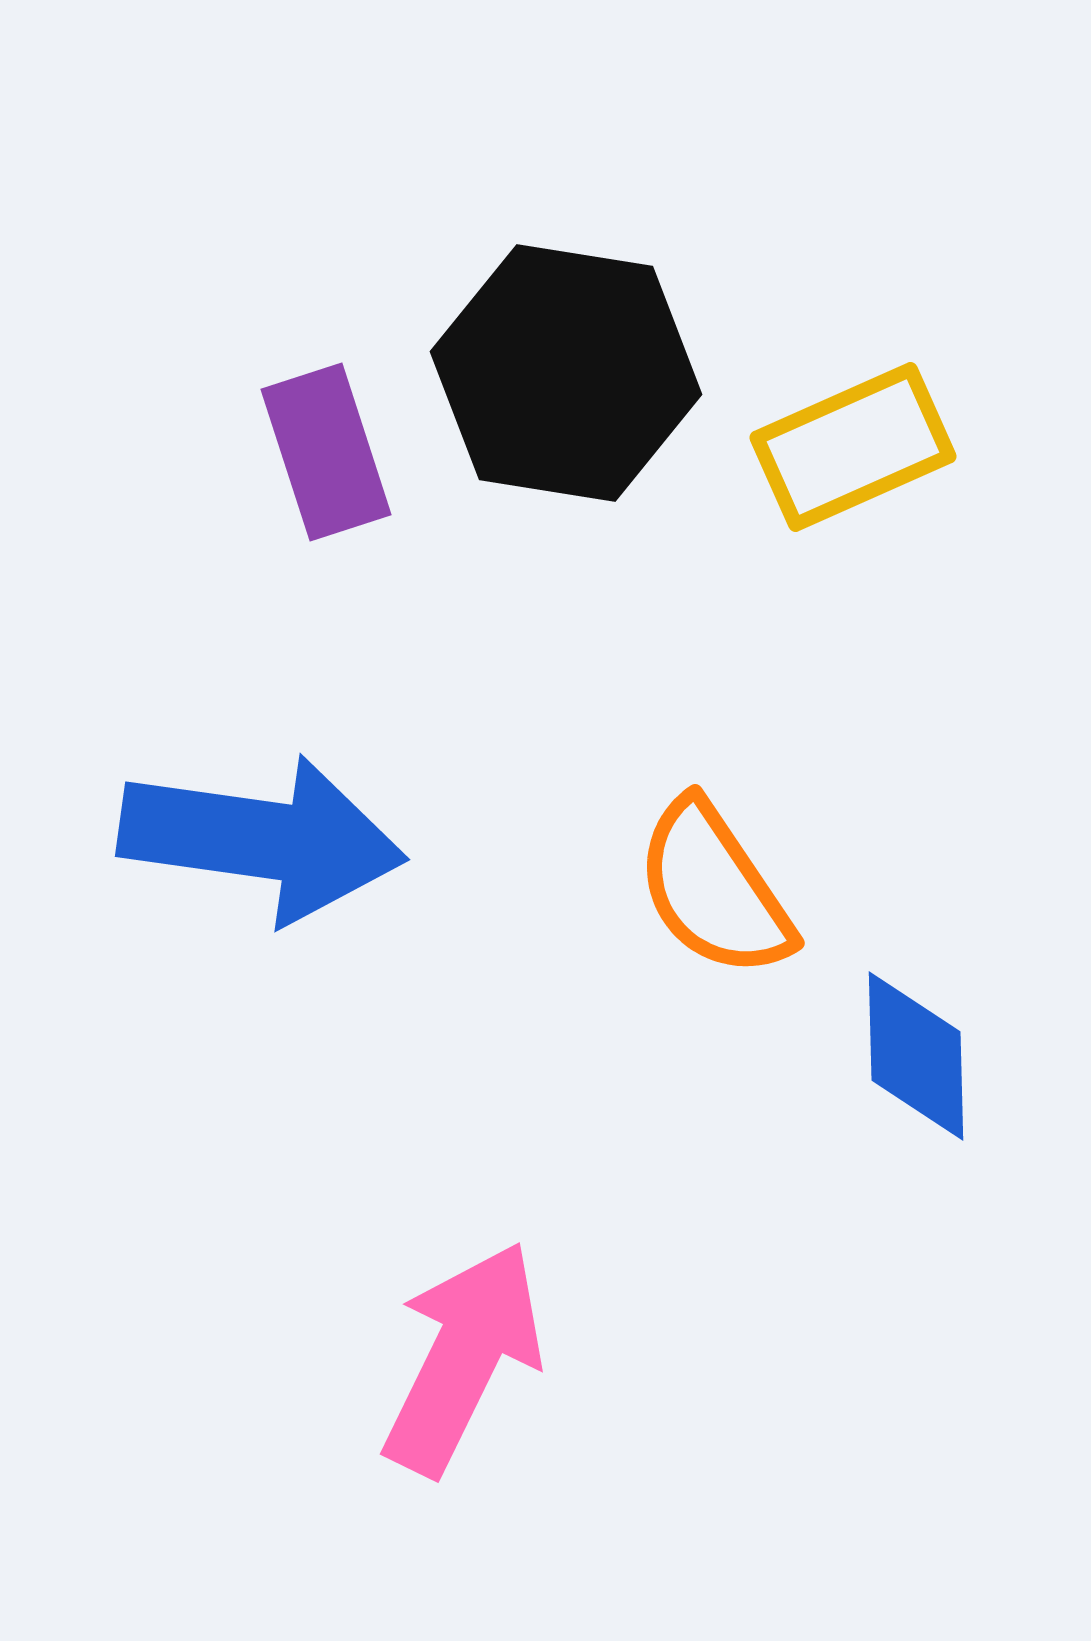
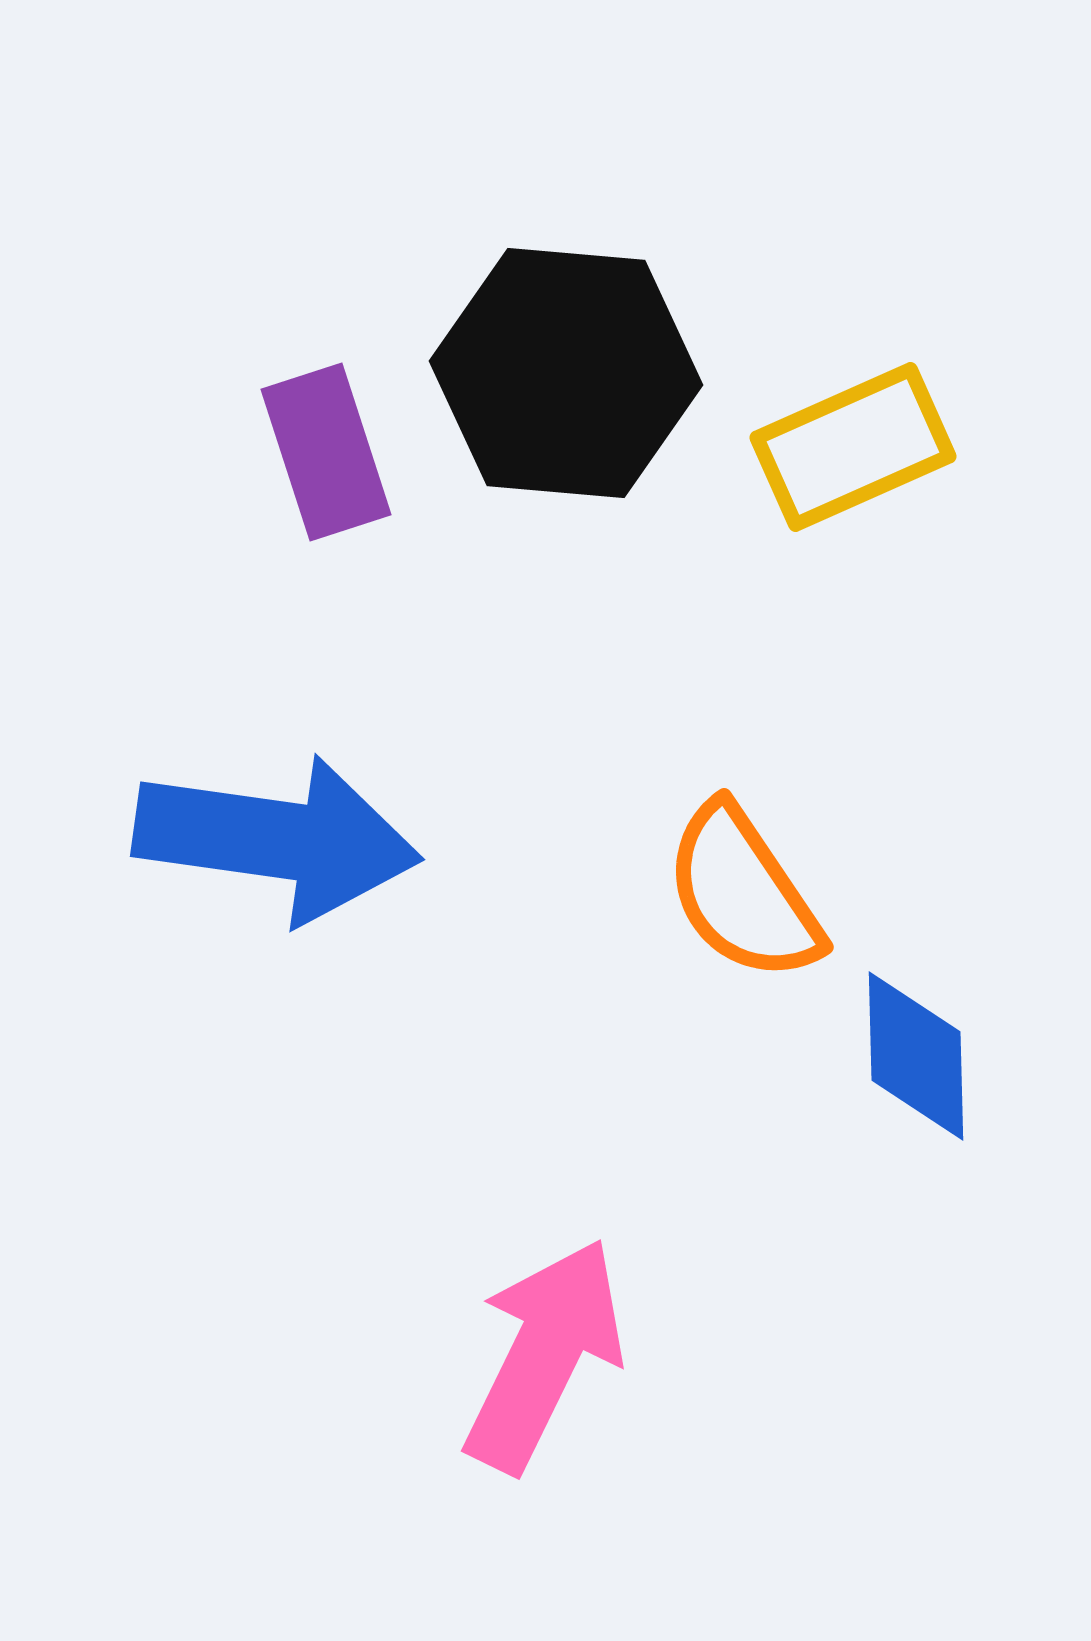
black hexagon: rotated 4 degrees counterclockwise
blue arrow: moved 15 px right
orange semicircle: moved 29 px right, 4 px down
pink arrow: moved 81 px right, 3 px up
